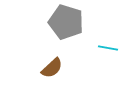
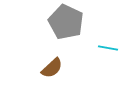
gray pentagon: rotated 8 degrees clockwise
